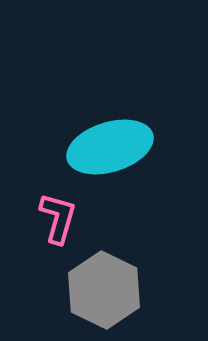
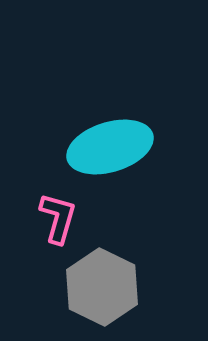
gray hexagon: moved 2 px left, 3 px up
